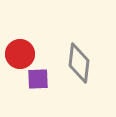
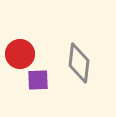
purple square: moved 1 px down
